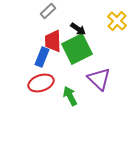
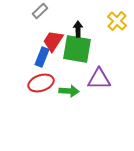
gray rectangle: moved 8 px left
black arrow: rotated 126 degrees counterclockwise
red trapezoid: rotated 35 degrees clockwise
green square: rotated 36 degrees clockwise
purple triangle: rotated 45 degrees counterclockwise
green arrow: moved 1 px left, 5 px up; rotated 120 degrees clockwise
